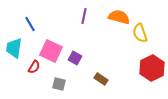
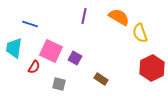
orange semicircle: rotated 15 degrees clockwise
blue line: rotated 42 degrees counterclockwise
